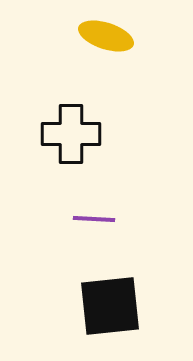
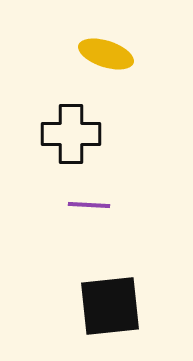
yellow ellipse: moved 18 px down
purple line: moved 5 px left, 14 px up
